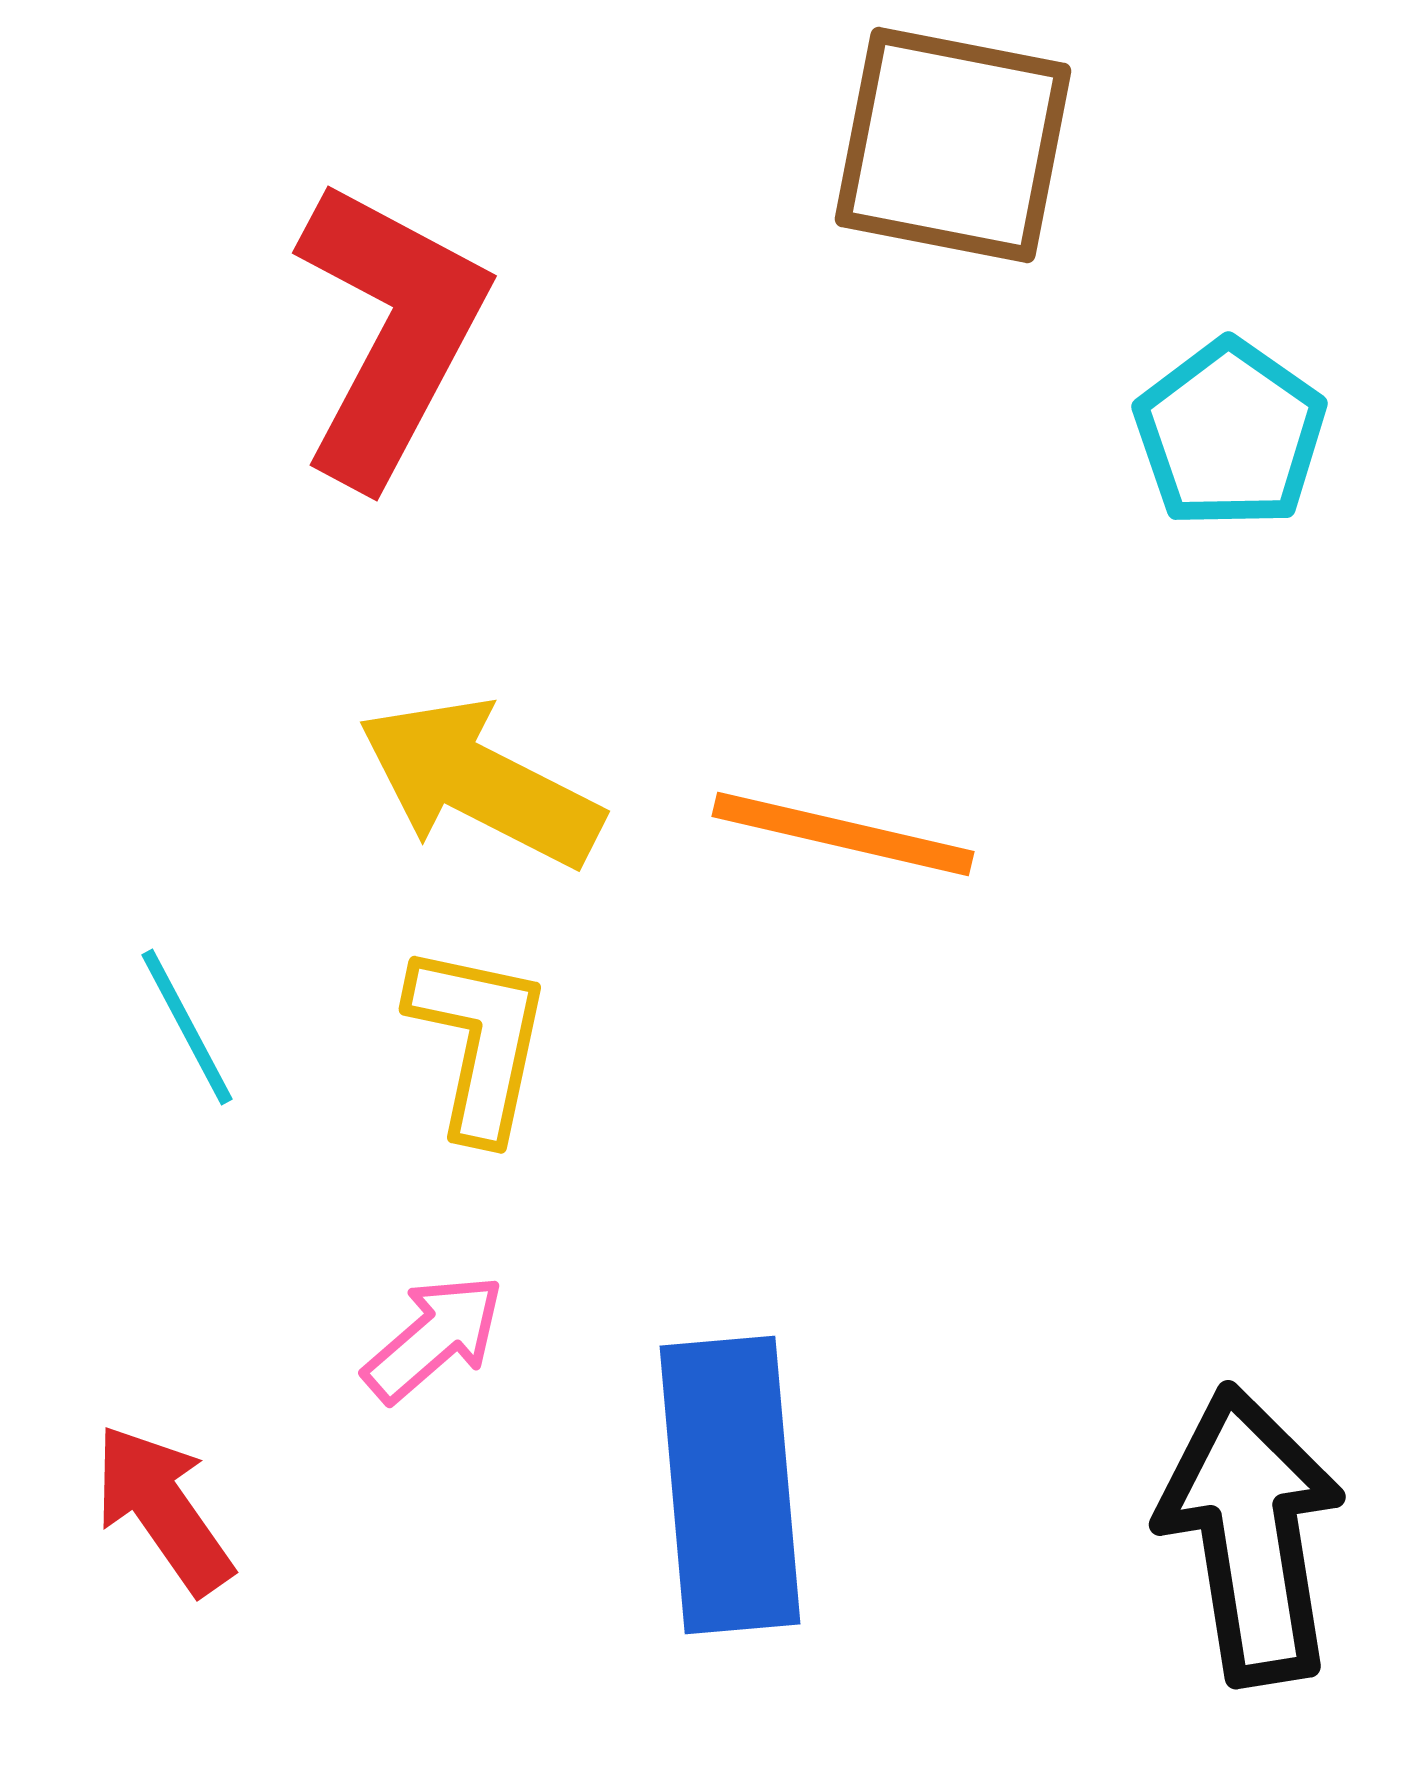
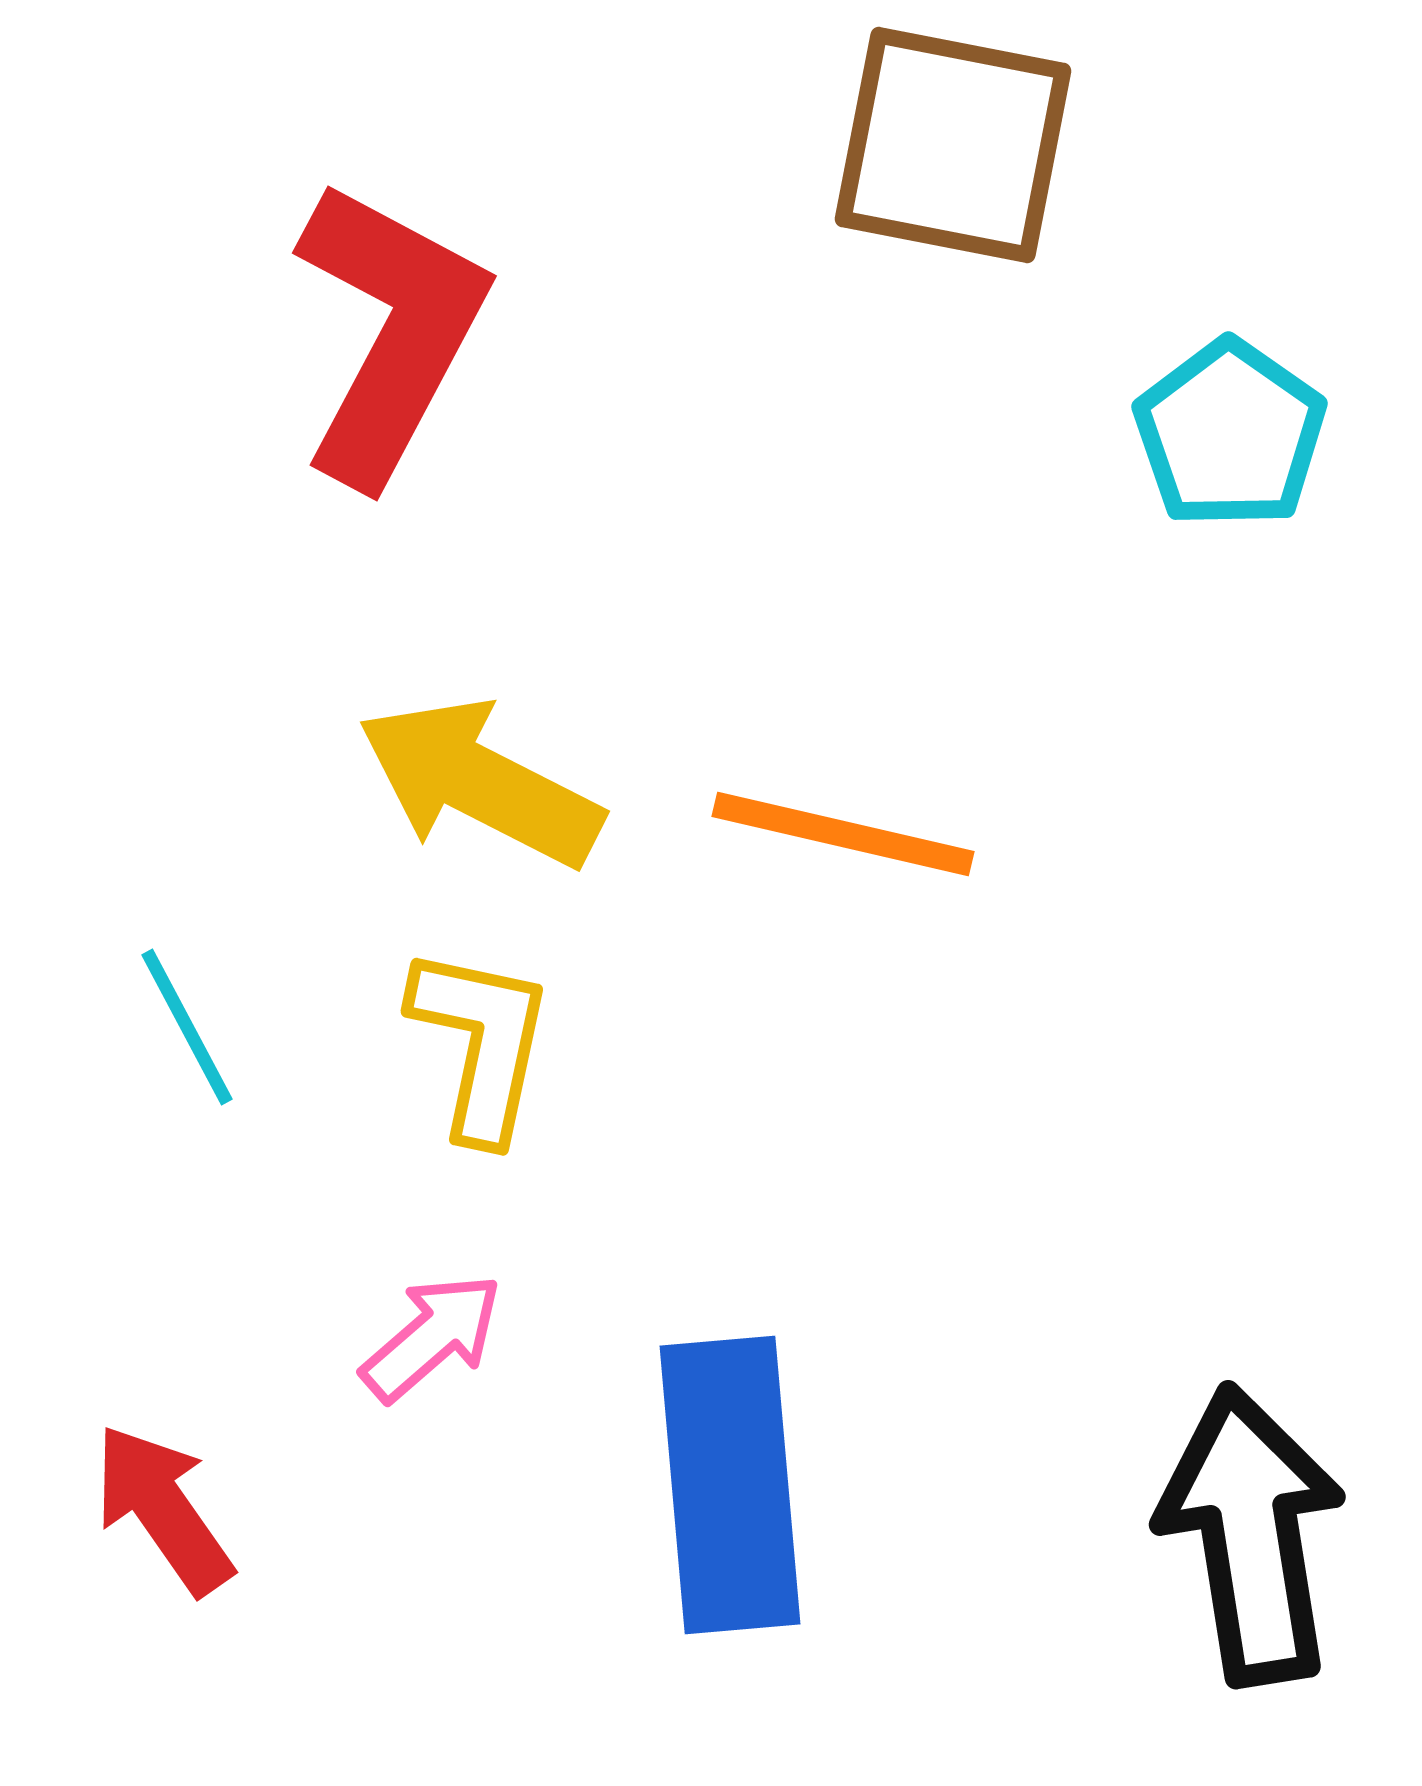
yellow L-shape: moved 2 px right, 2 px down
pink arrow: moved 2 px left, 1 px up
